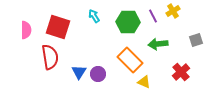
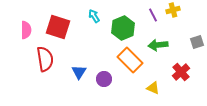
yellow cross: moved 1 px up; rotated 16 degrees clockwise
purple line: moved 1 px up
green hexagon: moved 5 px left, 6 px down; rotated 25 degrees counterclockwise
gray square: moved 1 px right, 2 px down
green arrow: moved 1 px down
red semicircle: moved 5 px left, 2 px down
purple circle: moved 6 px right, 5 px down
yellow triangle: moved 9 px right, 6 px down
